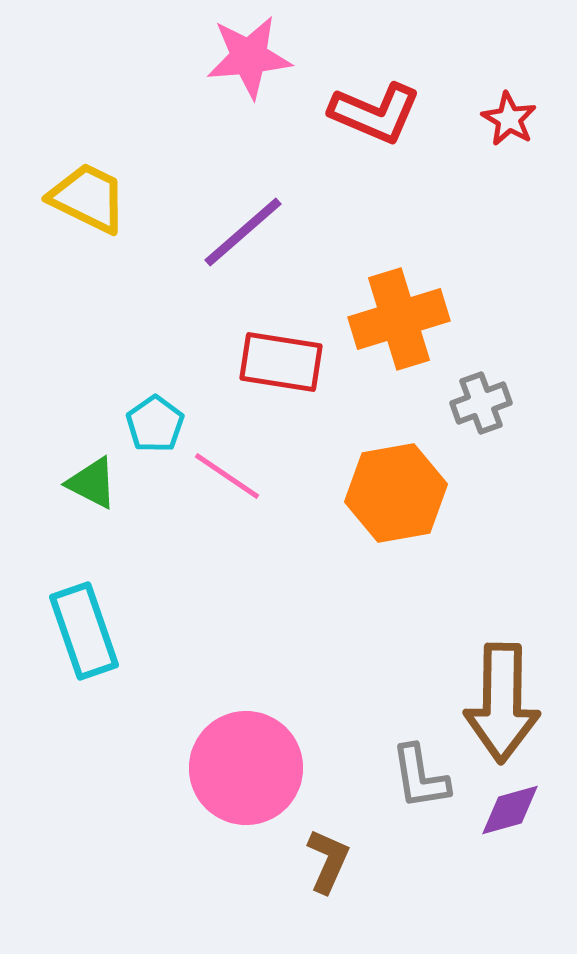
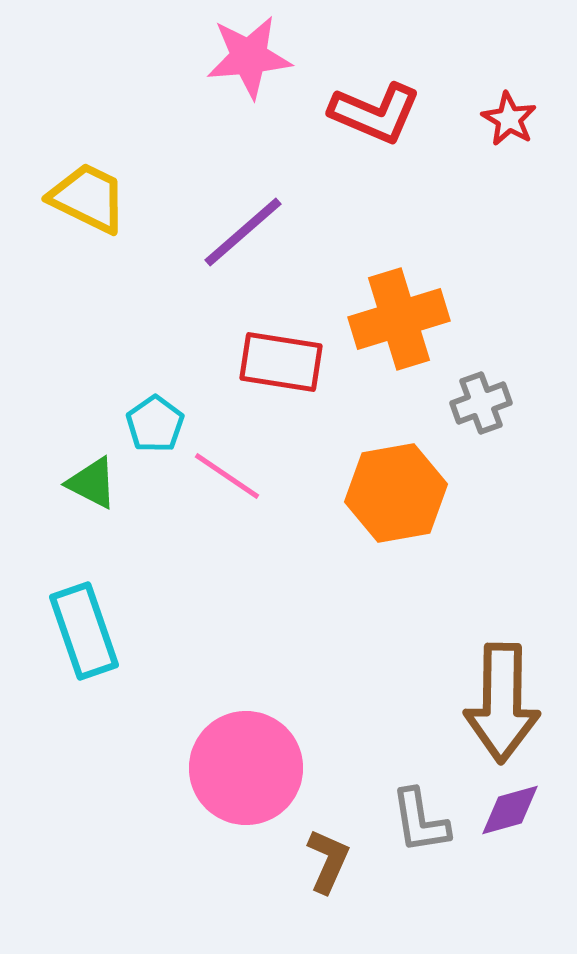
gray L-shape: moved 44 px down
